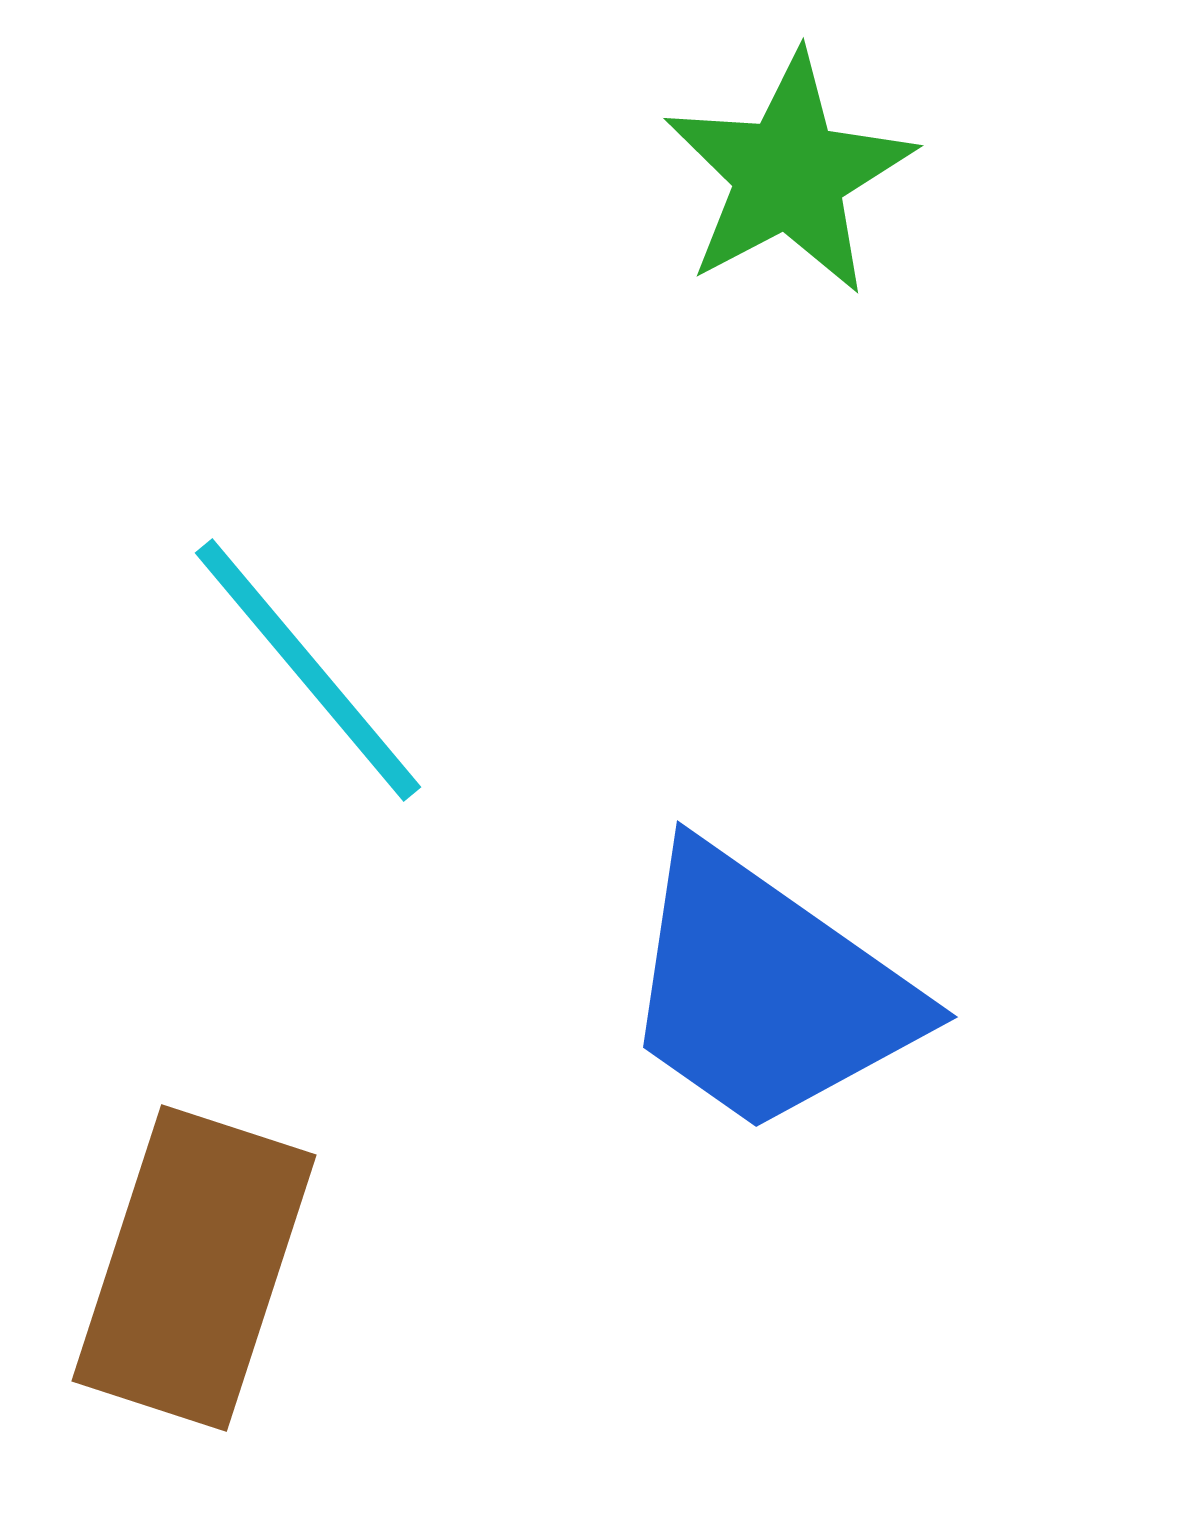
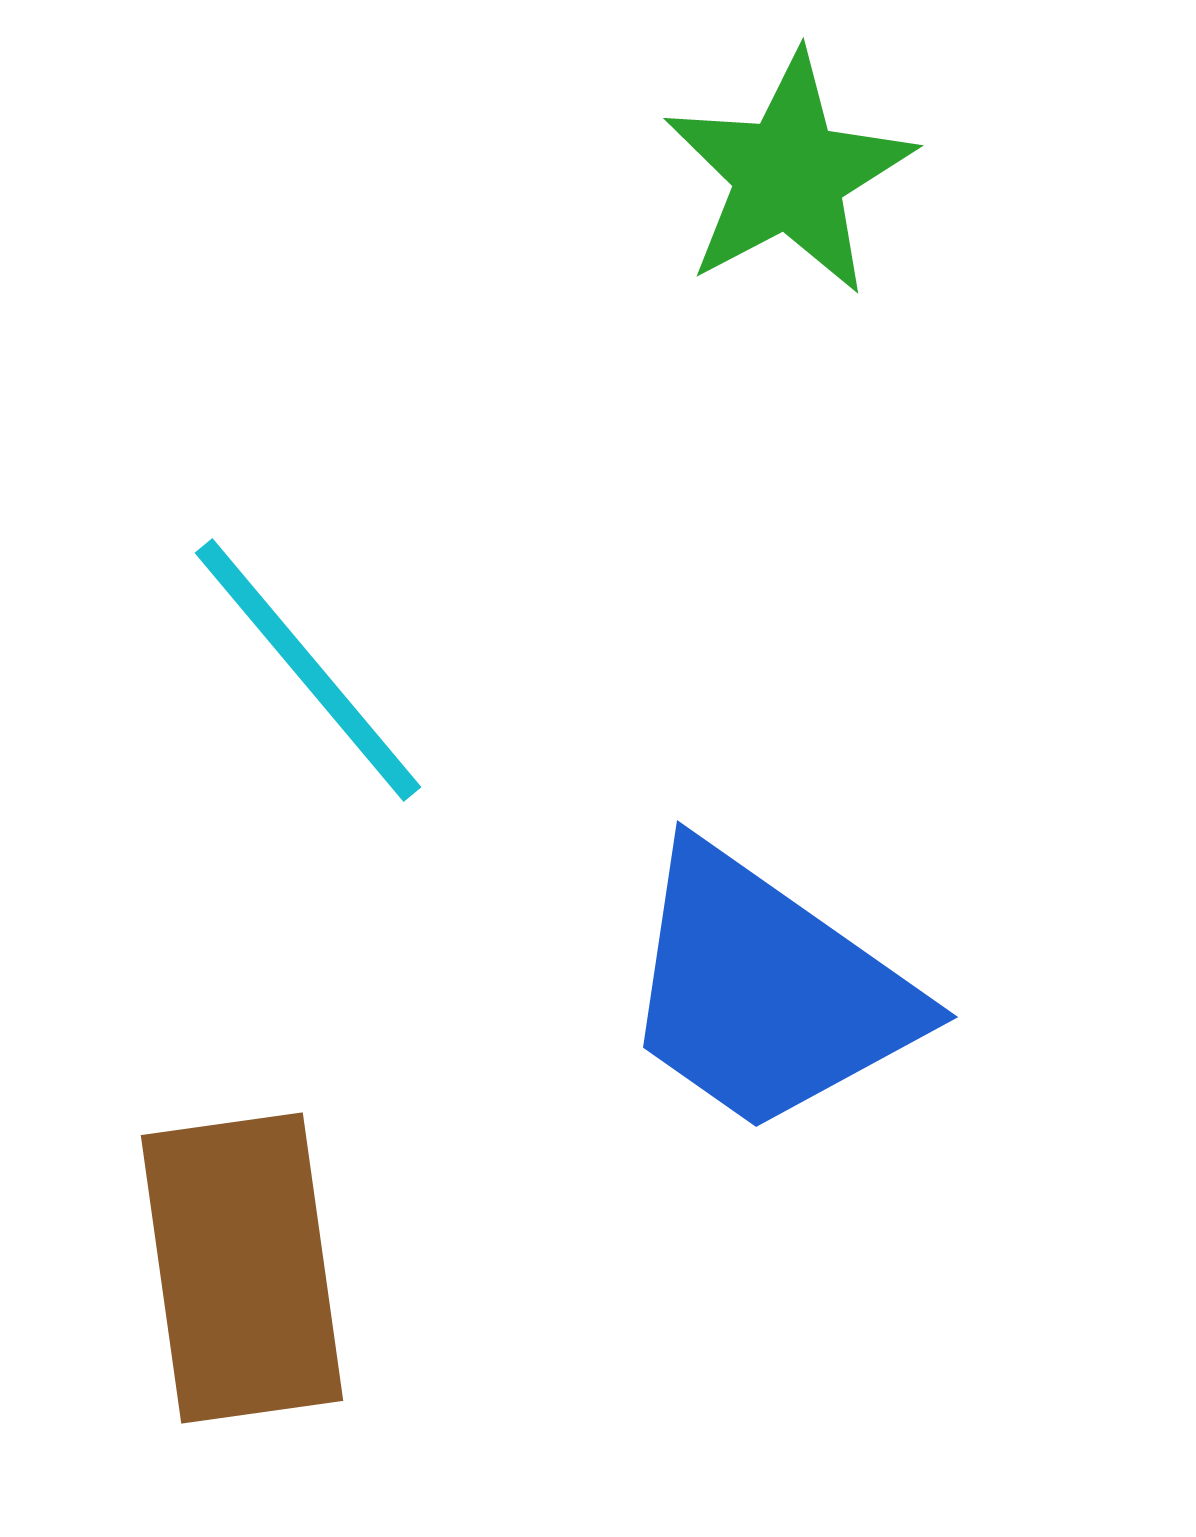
brown rectangle: moved 48 px right; rotated 26 degrees counterclockwise
